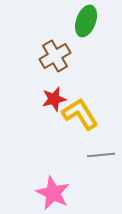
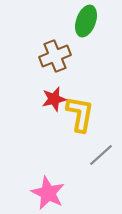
brown cross: rotated 8 degrees clockwise
yellow L-shape: rotated 42 degrees clockwise
gray line: rotated 36 degrees counterclockwise
pink star: moved 5 px left
